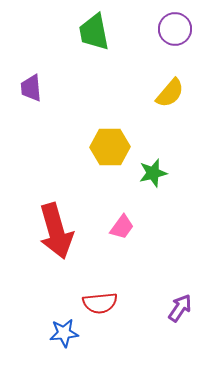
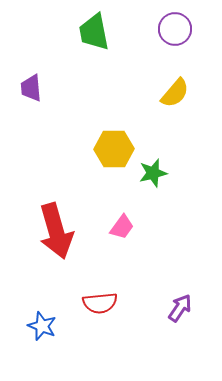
yellow semicircle: moved 5 px right
yellow hexagon: moved 4 px right, 2 px down
blue star: moved 22 px left, 7 px up; rotated 28 degrees clockwise
